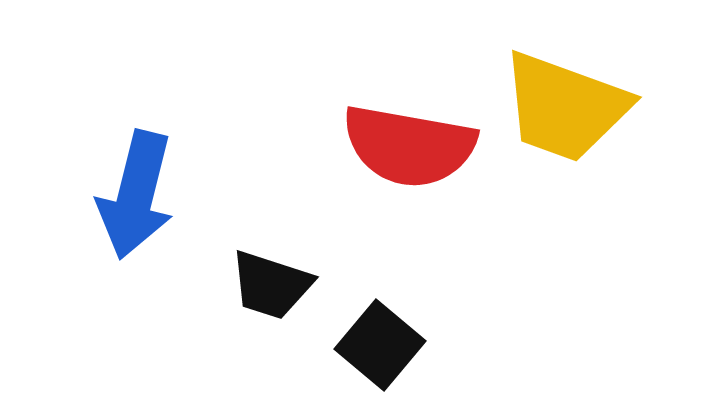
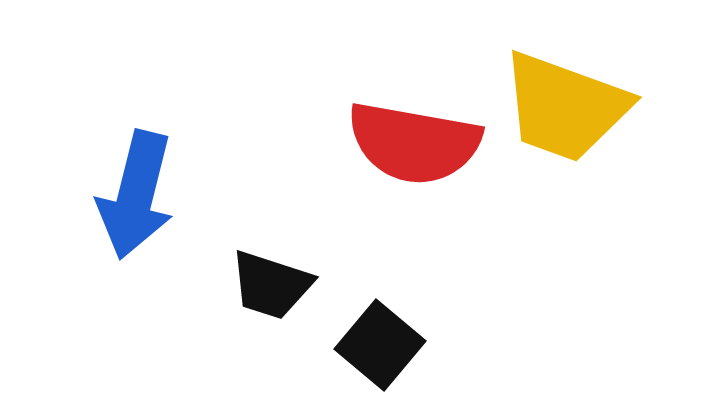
red semicircle: moved 5 px right, 3 px up
